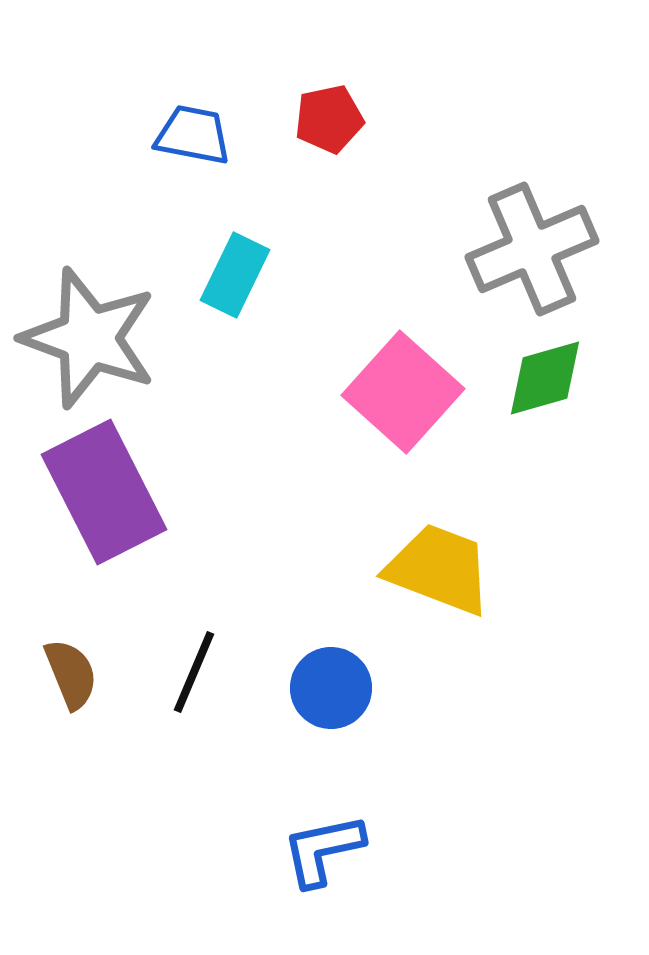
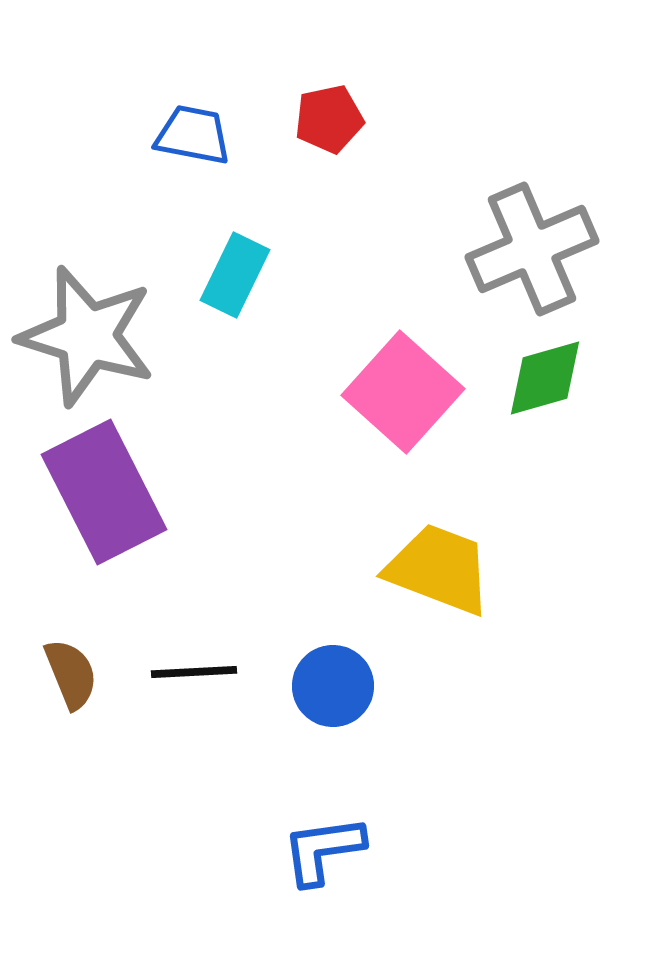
gray star: moved 2 px left, 2 px up; rotated 3 degrees counterclockwise
black line: rotated 64 degrees clockwise
blue circle: moved 2 px right, 2 px up
blue L-shape: rotated 4 degrees clockwise
